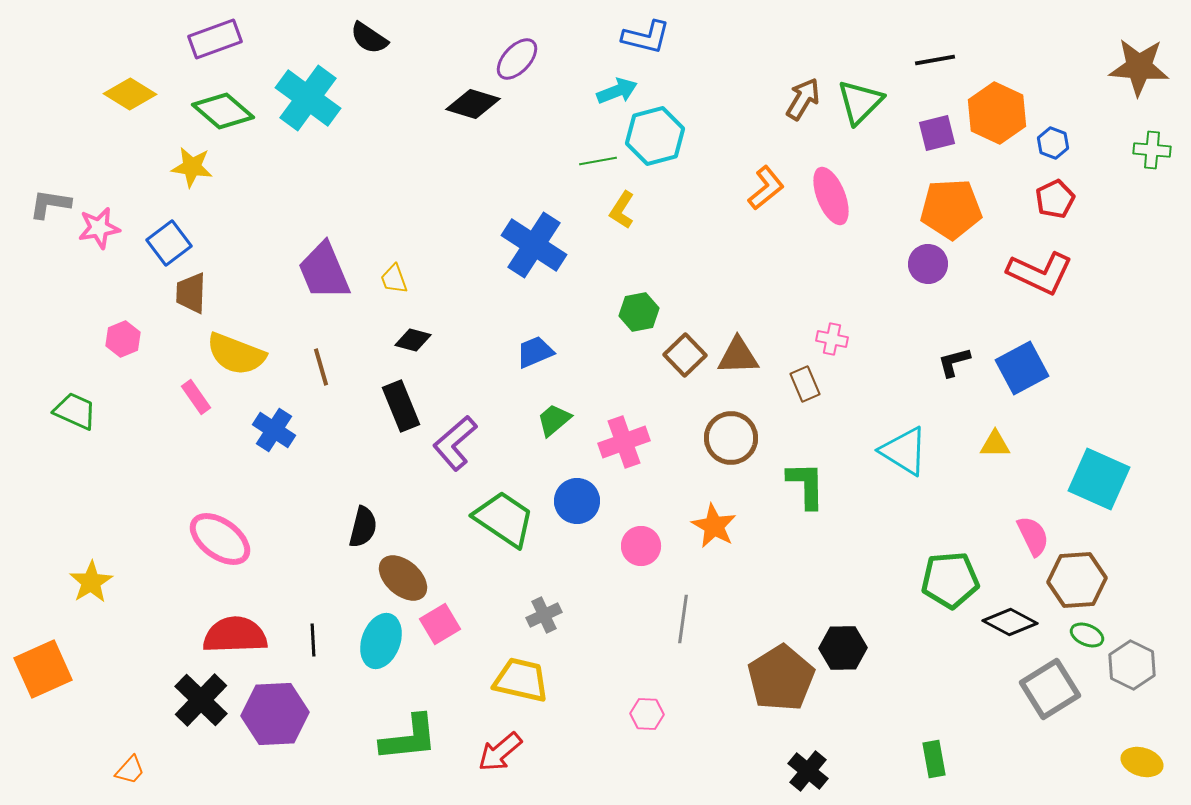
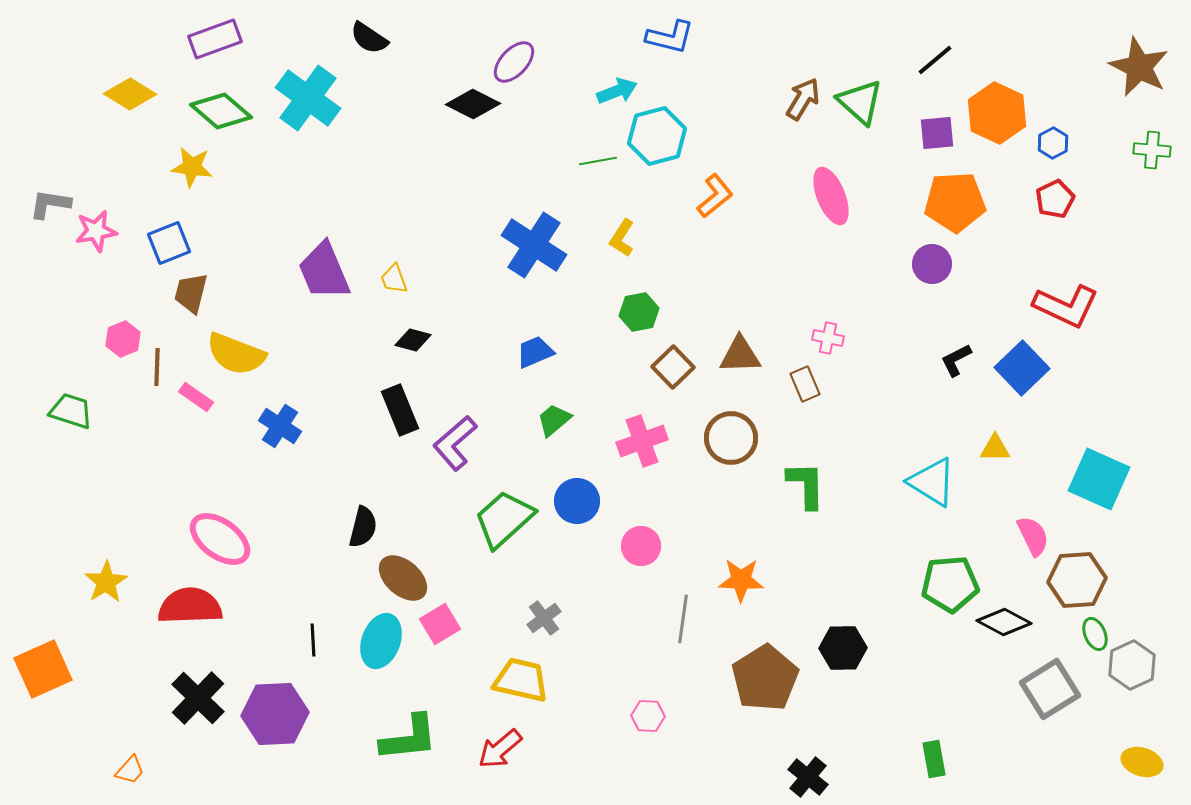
blue L-shape at (646, 37): moved 24 px right
purple ellipse at (517, 59): moved 3 px left, 3 px down
black line at (935, 60): rotated 30 degrees counterclockwise
brown star at (1139, 67): rotated 22 degrees clockwise
green triangle at (860, 102): rotated 33 degrees counterclockwise
black diamond at (473, 104): rotated 10 degrees clockwise
green diamond at (223, 111): moved 2 px left
purple square at (937, 133): rotated 9 degrees clockwise
cyan hexagon at (655, 136): moved 2 px right
blue hexagon at (1053, 143): rotated 12 degrees clockwise
orange L-shape at (766, 188): moved 51 px left, 8 px down
orange pentagon at (951, 209): moved 4 px right, 7 px up
yellow L-shape at (622, 210): moved 28 px down
pink star at (99, 228): moved 3 px left, 3 px down
blue square at (169, 243): rotated 15 degrees clockwise
purple circle at (928, 264): moved 4 px right
red L-shape at (1040, 273): moved 26 px right, 33 px down
brown trapezoid at (191, 293): rotated 12 degrees clockwise
pink cross at (832, 339): moved 4 px left, 1 px up
brown square at (685, 355): moved 12 px left, 12 px down
brown triangle at (738, 356): moved 2 px right, 1 px up
black L-shape at (954, 362): moved 2 px right, 2 px up; rotated 12 degrees counterclockwise
brown line at (321, 367): moved 164 px left; rotated 18 degrees clockwise
blue square at (1022, 368): rotated 16 degrees counterclockwise
pink rectangle at (196, 397): rotated 20 degrees counterclockwise
black rectangle at (401, 406): moved 1 px left, 4 px down
green trapezoid at (75, 411): moved 4 px left; rotated 6 degrees counterclockwise
blue cross at (274, 430): moved 6 px right, 4 px up
pink cross at (624, 442): moved 18 px right, 1 px up
yellow triangle at (995, 444): moved 4 px down
cyan triangle at (904, 451): moved 28 px right, 31 px down
green trapezoid at (504, 519): rotated 76 degrees counterclockwise
orange star at (714, 526): moved 27 px right, 54 px down; rotated 27 degrees counterclockwise
green pentagon at (950, 580): moved 4 px down
yellow star at (91, 582): moved 15 px right
gray cross at (544, 615): moved 3 px down; rotated 12 degrees counterclockwise
black diamond at (1010, 622): moved 6 px left
red semicircle at (235, 635): moved 45 px left, 29 px up
green ellipse at (1087, 635): moved 8 px right, 1 px up; rotated 44 degrees clockwise
gray hexagon at (1132, 665): rotated 9 degrees clockwise
brown pentagon at (781, 678): moved 16 px left
black cross at (201, 700): moved 3 px left, 2 px up
pink hexagon at (647, 714): moved 1 px right, 2 px down
red arrow at (500, 752): moved 3 px up
black cross at (808, 771): moved 6 px down
